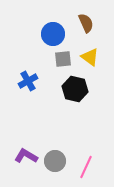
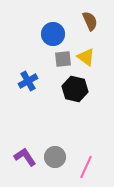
brown semicircle: moved 4 px right, 2 px up
yellow triangle: moved 4 px left
purple L-shape: moved 1 px left, 1 px down; rotated 25 degrees clockwise
gray circle: moved 4 px up
